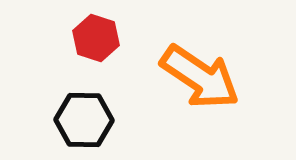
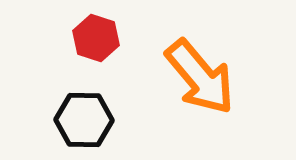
orange arrow: rotated 16 degrees clockwise
